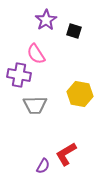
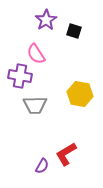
purple cross: moved 1 px right, 1 px down
purple semicircle: moved 1 px left
